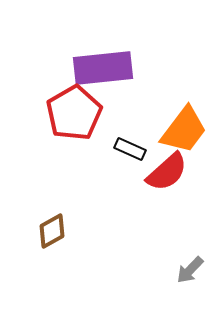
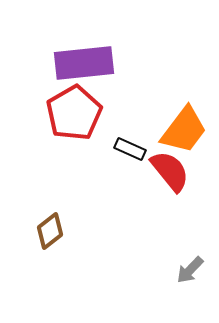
purple rectangle: moved 19 px left, 5 px up
red semicircle: moved 3 px right, 1 px up; rotated 87 degrees counterclockwise
brown diamond: moved 2 px left; rotated 9 degrees counterclockwise
